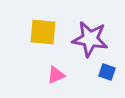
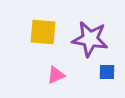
blue square: rotated 18 degrees counterclockwise
